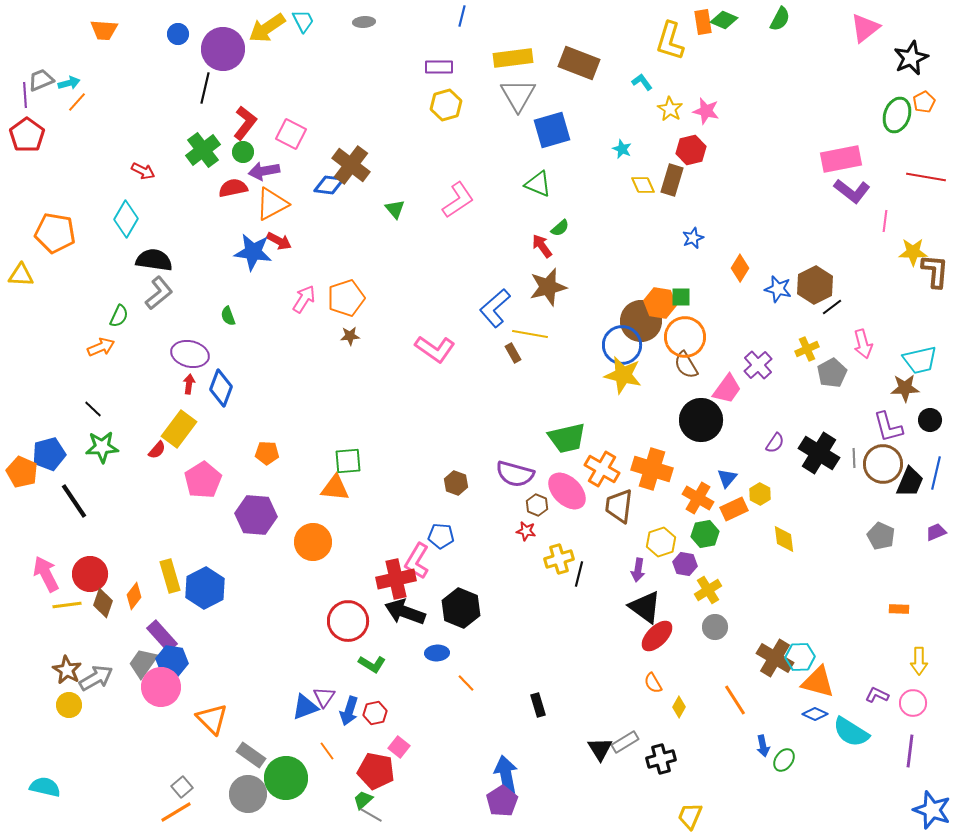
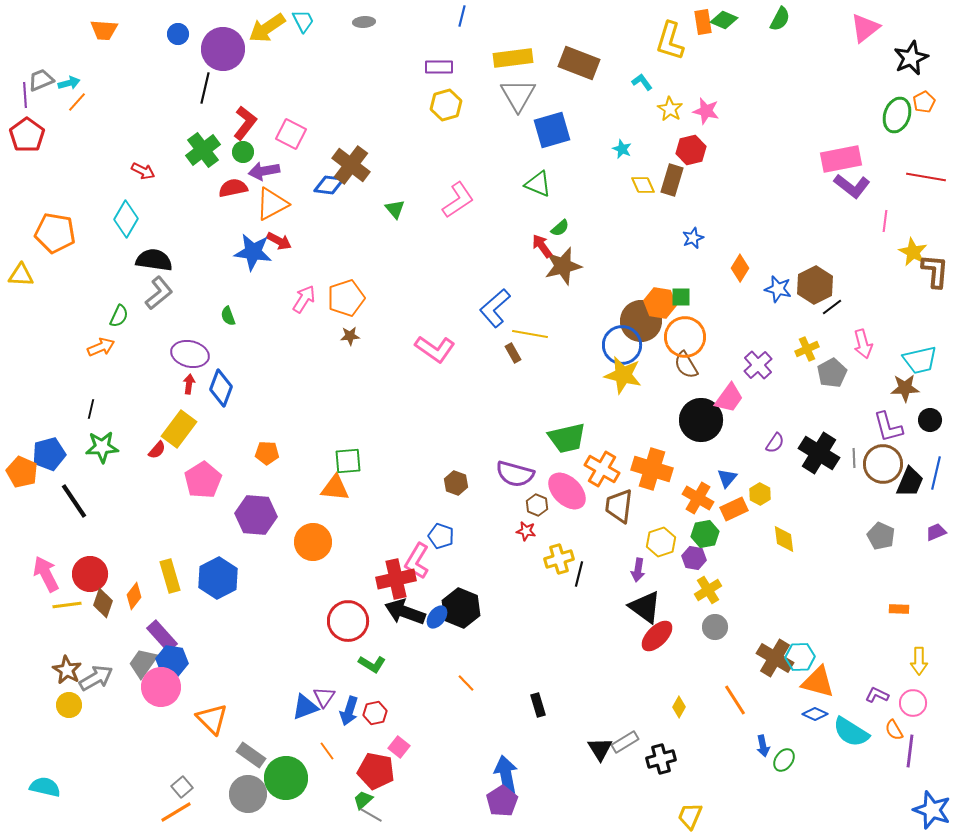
purple L-shape at (852, 191): moved 5 px up
yellow star at (913, 252): rotated 28 degrees clockwise
brown star at (548, 287): moved 15 px right, 21 px up
pink trapezoid at (727, 389): moved 2 px right, 9 px down
black line at (93, 409): moved 2 px left; rotated 60 degrees clockwise
blue pentagon at (441, 536): rotated 15 degrees clockwise
purple hexagon at (685, 564): moved 9 px right, 6 px up
blue hexagon at (205, 588): moved 13 px right, 10 px up
blue ellipse at (437, 653): moved 36 px up; rotated 50 degrees counterclockwise
orange semicircle at (653, 683): moved 241 px right, 47 px down
